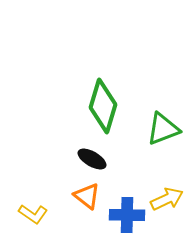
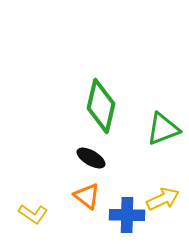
green diamond: moved 2 px left; rotated 4 degrees counterclockwise
black ellipse: moved 1 px left, 1 px up
yellow arrow: moved 4 px left
